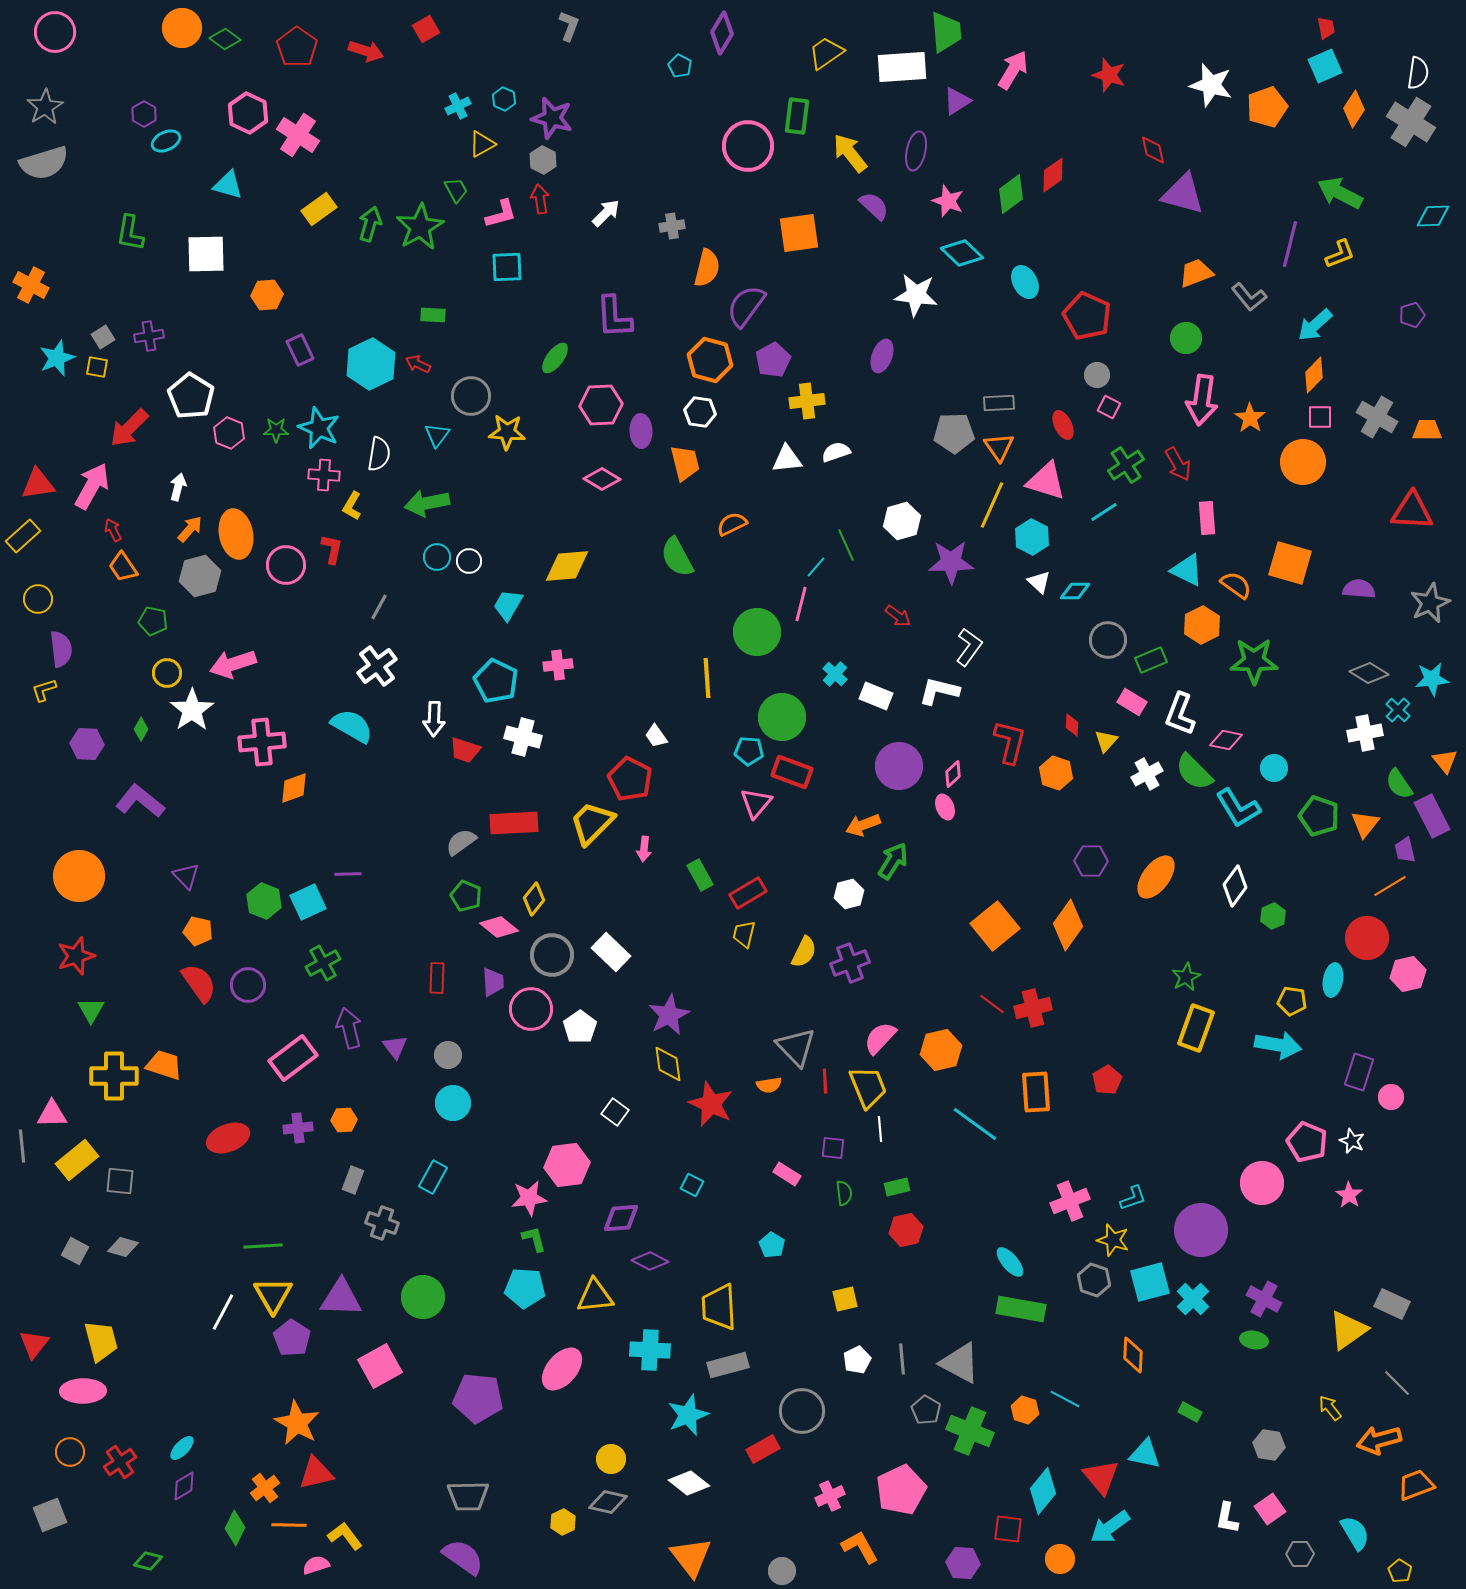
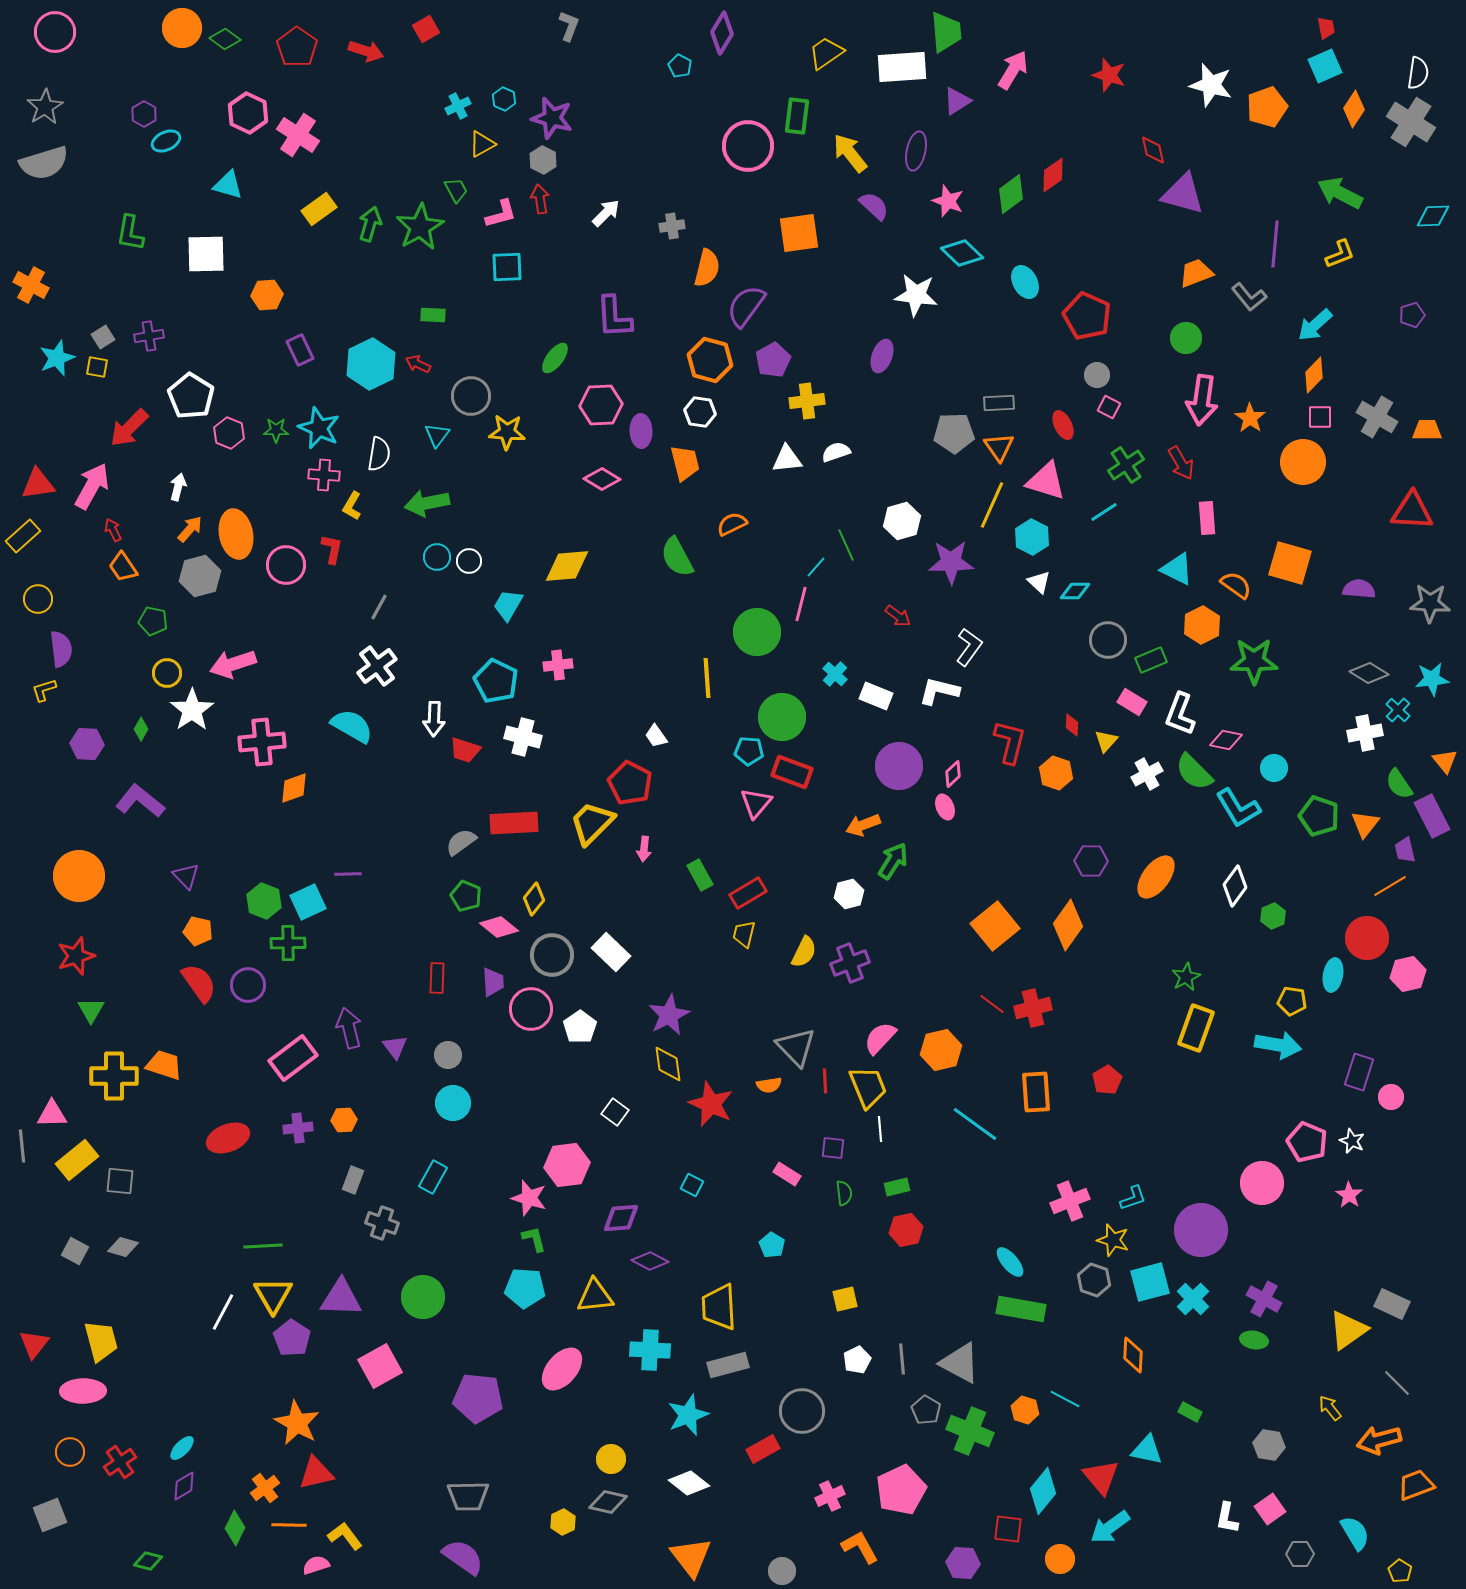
purple line at (1290, 244): moved 15 px left; rotated 9 degrees counterclockwise
red arrow at (1178, 464): moved 3 px right, 1 px up
cyan triangle at (1187, 570): moved 10 px left, 1 px up
gray star at (1430, 603): rotated 27 degrees clockwise
red pentagon at (630, 779): moved 4 px down
green cross at (323, 963): moved 35 px left, 20 px up; rotated 28 degrees clockwise
cyan ellipse at (1333, 980): moved 5 px up
pink star at (529, 1198): rotated 24 degrees clockwise
cyan triangle at (1145, 1454): moved 2 px right, 4 px up
